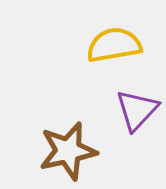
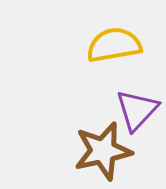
brown star: moved 35 px right
